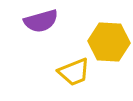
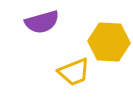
purple semicircle: moved 1 px right, 1 px down
